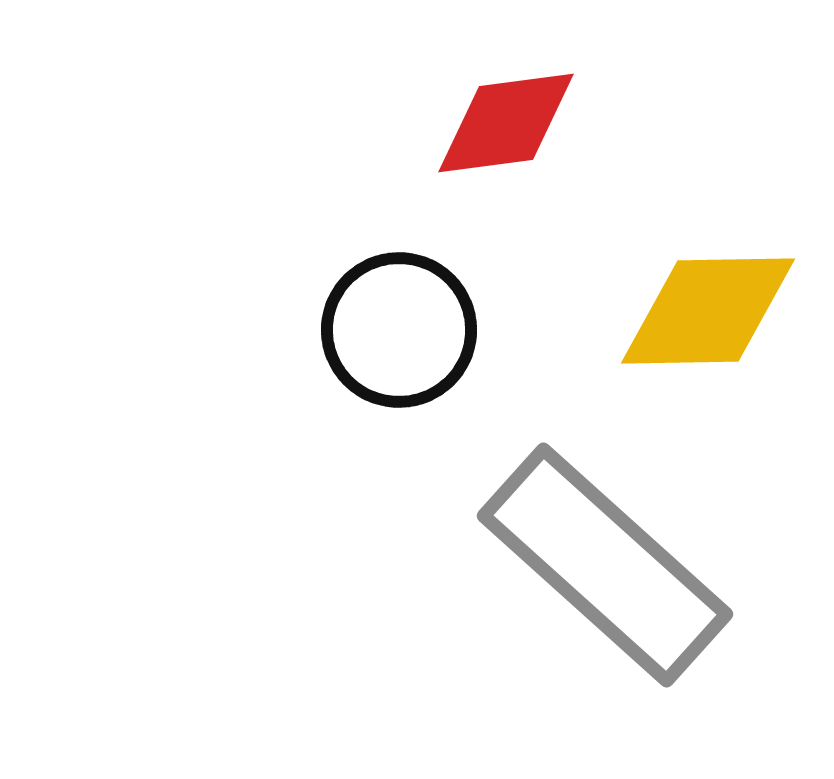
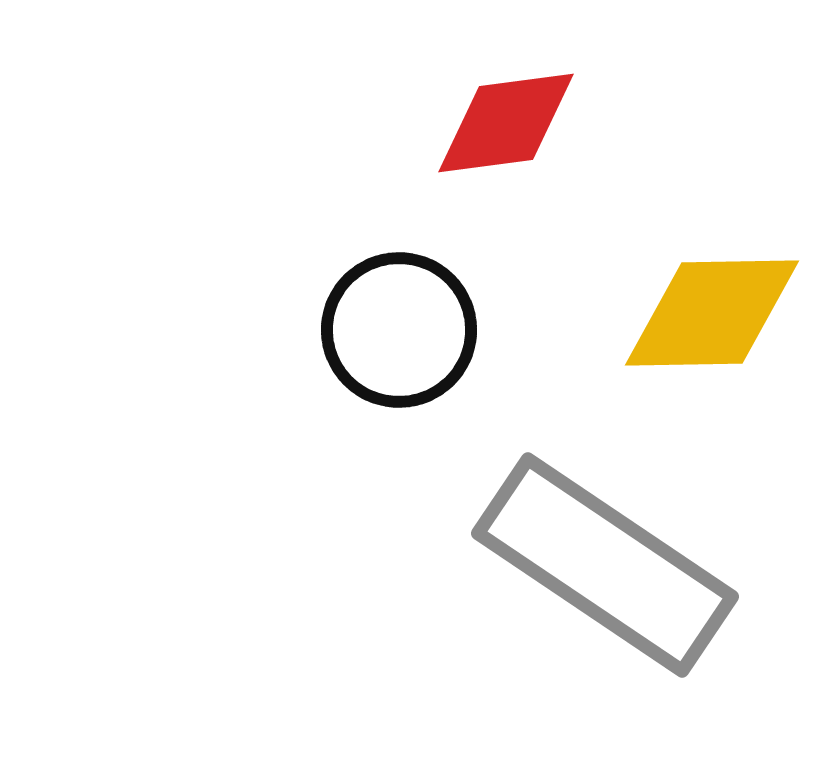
yellow diamond: moved 4 px right, 2 px down
gray rectangle: rotated 8 degrees counterclockwise
